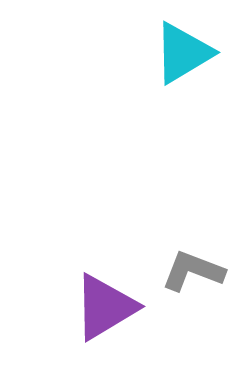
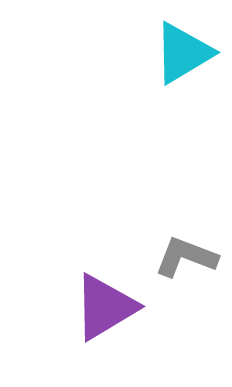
gray L-shape: moved 7 px left, 14 px up
